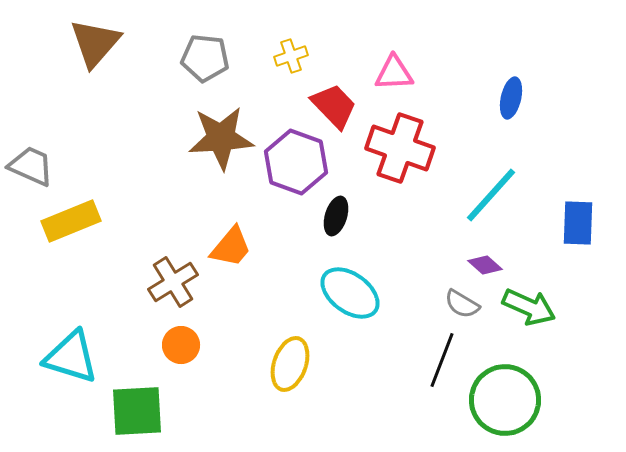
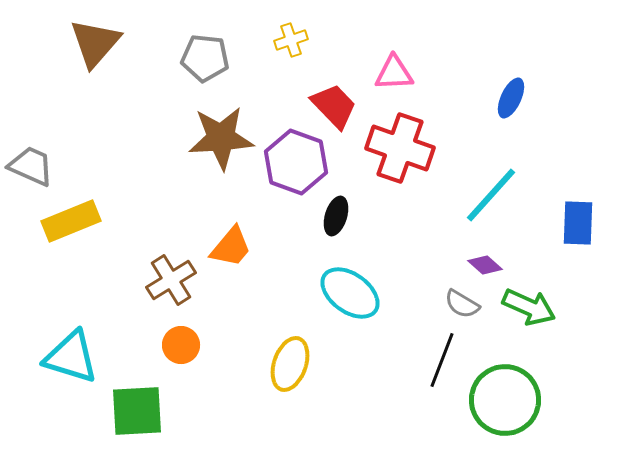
yellow cross: moved 16 px up
blue ellipse: rotated 12 degrees clockwise
brown cross: moved 2 px left, 2 px up
